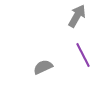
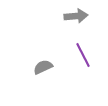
gray arrow: moved 1 px left; rotated 55 degrees clockwise
